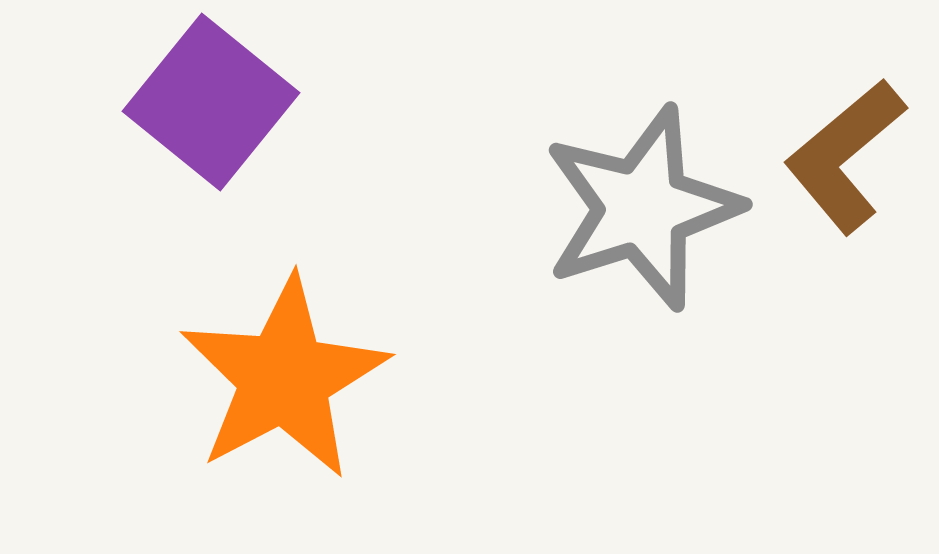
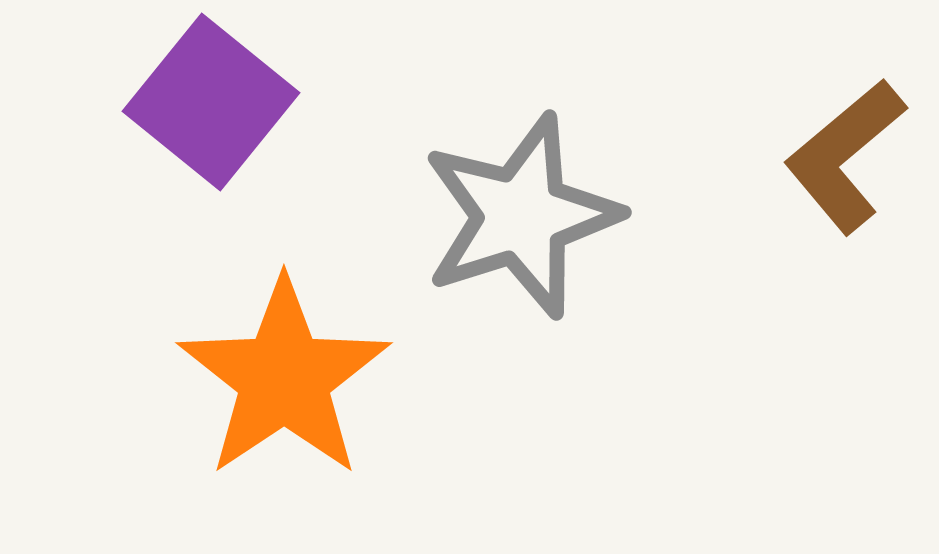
gray star: moved 121 px left, 8 px down
orange star: rotated 6 degrees counterclockwise
